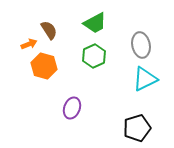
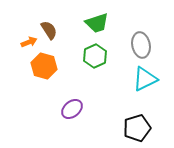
green trapezoid: moved 2 px right; rotated 10 degrees clockwise
orange arrow: moved 2 px up
green hexagon: moved 1 px right
purple ellipse: moved 1 px down; rotated 30 degrees clockwise
